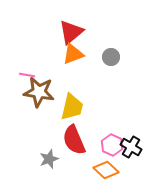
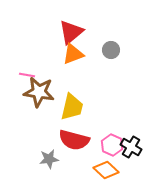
gray circle: moved 7 px up
red semicircle: rotated 52 degrees counterclockwise
gray star: rotated 12 degrees clockwise
